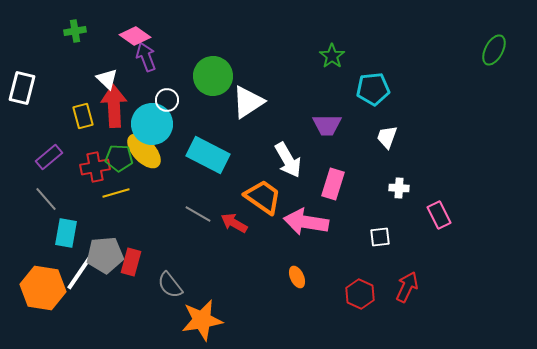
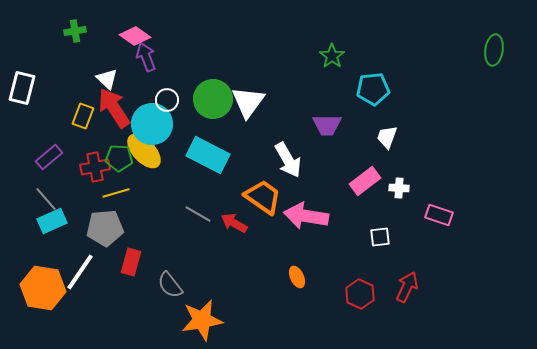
green ellipse at (494, 50): rotated 20 degrees counterclockwise
green circle at (213, 76): moved 23 px down
white triangle at (248, 102): rotated 21 degrees counterclockwise
red arrow at (114, 106): moved 2 px down; rotated 30 degrees counterclockwise
yellow rectangle at (83, 116): rotated 35 degrees clockwise
pink rectangle at (333, 184): moved 32 px right, 3 px up; rotated 36 degrees clockwise
pink rectangle at (439, 215): rotated 44 degrees counterclockwise
pink arrow at (306, 222): moved 6 px up
cyan rectangle at (66, 233): moved 14 px left, 12 px up; rotated 56 degrees clockwise
gray pentagon at (105, 255): moved 27 px up
